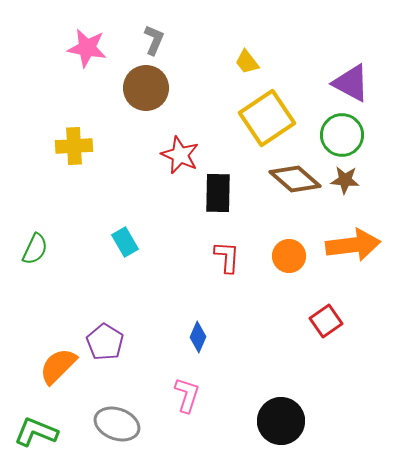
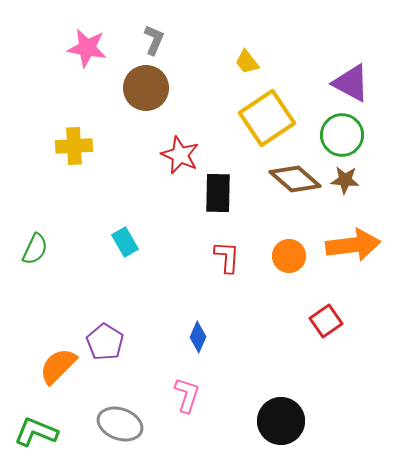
gray ellipse: moved 3 px right
